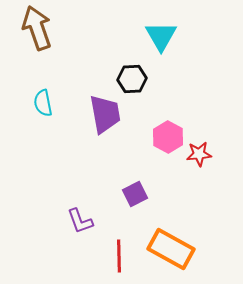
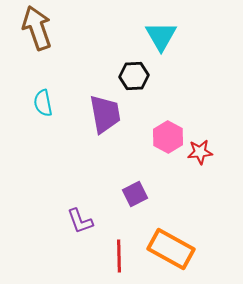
black hexagon: moved 2 px right, 3 px up
red star: moved 1 px right, 2 px up
